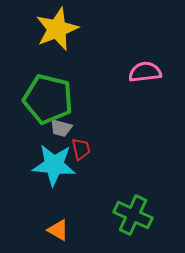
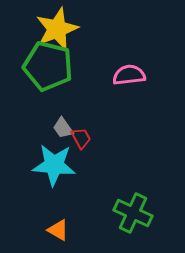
pink semicircle: moved 16 px left, 3 px down
green pentagon: moved 33 px up
gray trapezoid: moved 2 px right; rotated 40 degrees clockwise
red trapezoid: moved 11 px up; rotated 15 degrees counterclockwise
green cross: moved 2 px up
